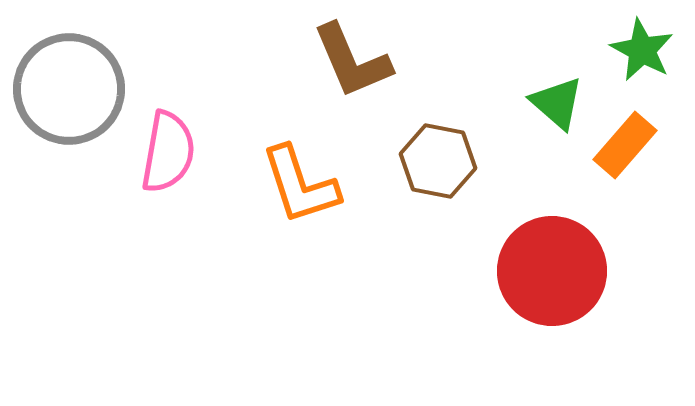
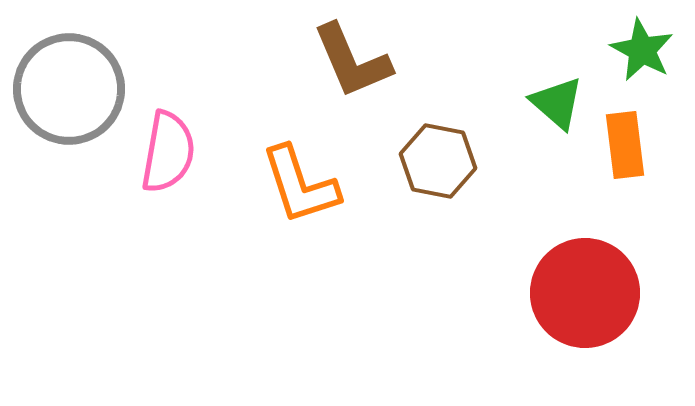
orange rectangle: rotated 48 degrees counterclockwise
red circle: moved 33 px right, 22 px down
